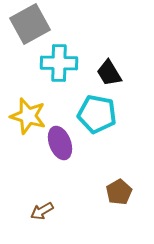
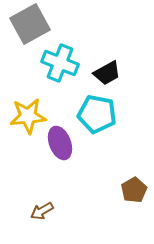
cyan cross: moved 1 px right; rotated 21 degrees clockwise
black trapezoid: moved 2 px left; rotated 88 degrees counterclockwise
yellow star: rotated 21 degrees counterclockwise
brown pentagon: moved 15 px right, 2 px up
